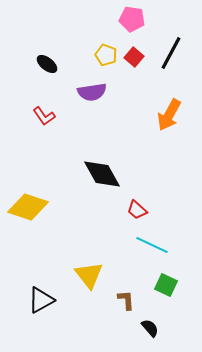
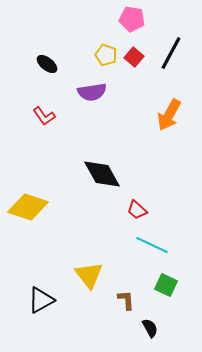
black semicircle: rotated 12 degrees clockwise
